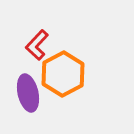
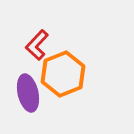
orange hexagon: rotated 6 degrees clockwise
